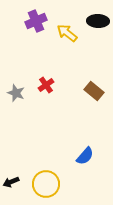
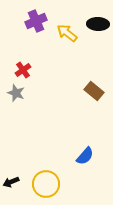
black ellipse: moved 3 px down
red cross: moved 23 px left, 15 px up
